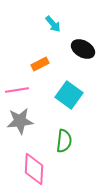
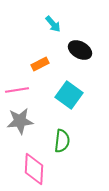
black ellipse: moved 3 px left, 1 px down
green semicircle: moved 2 px left
